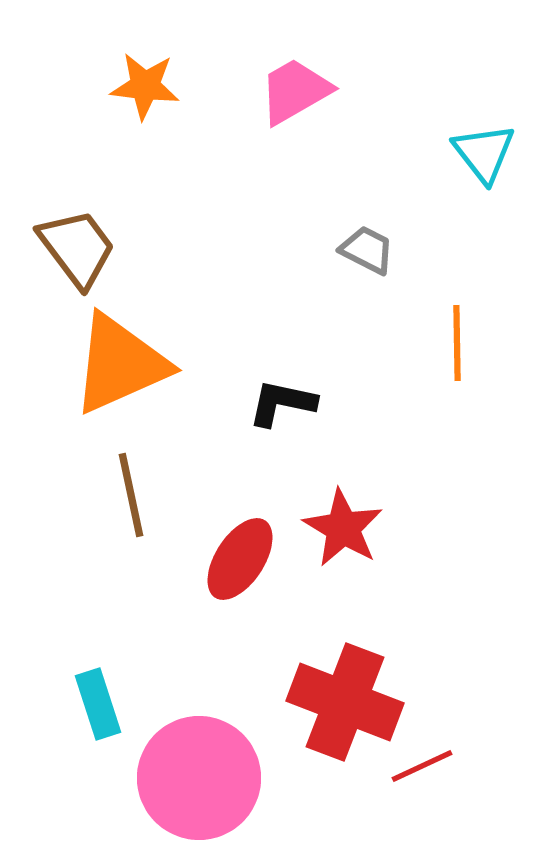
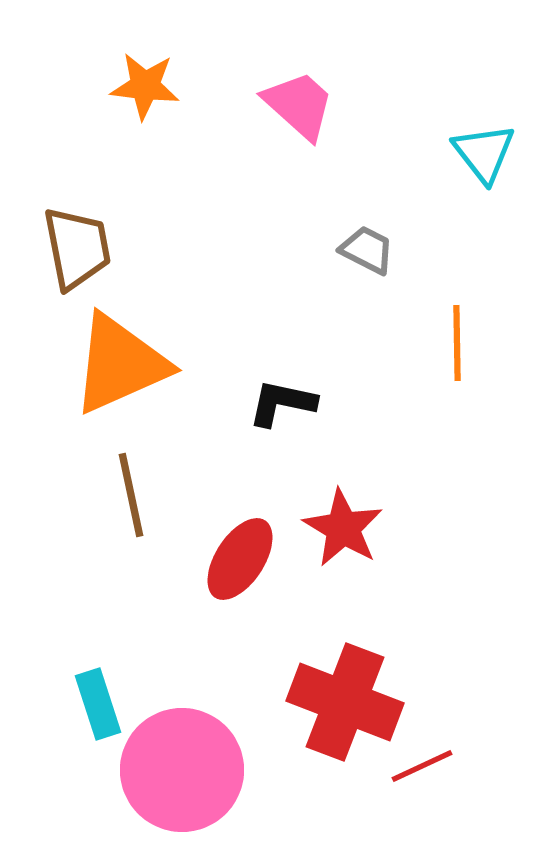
pink trapezoid: moved 4 px right, 14 px down; rotated 72 degrees clockwise
brown trapezoid: rotated 26 degrees clockwise
pink circle: moved 17 px left, 8 px up
